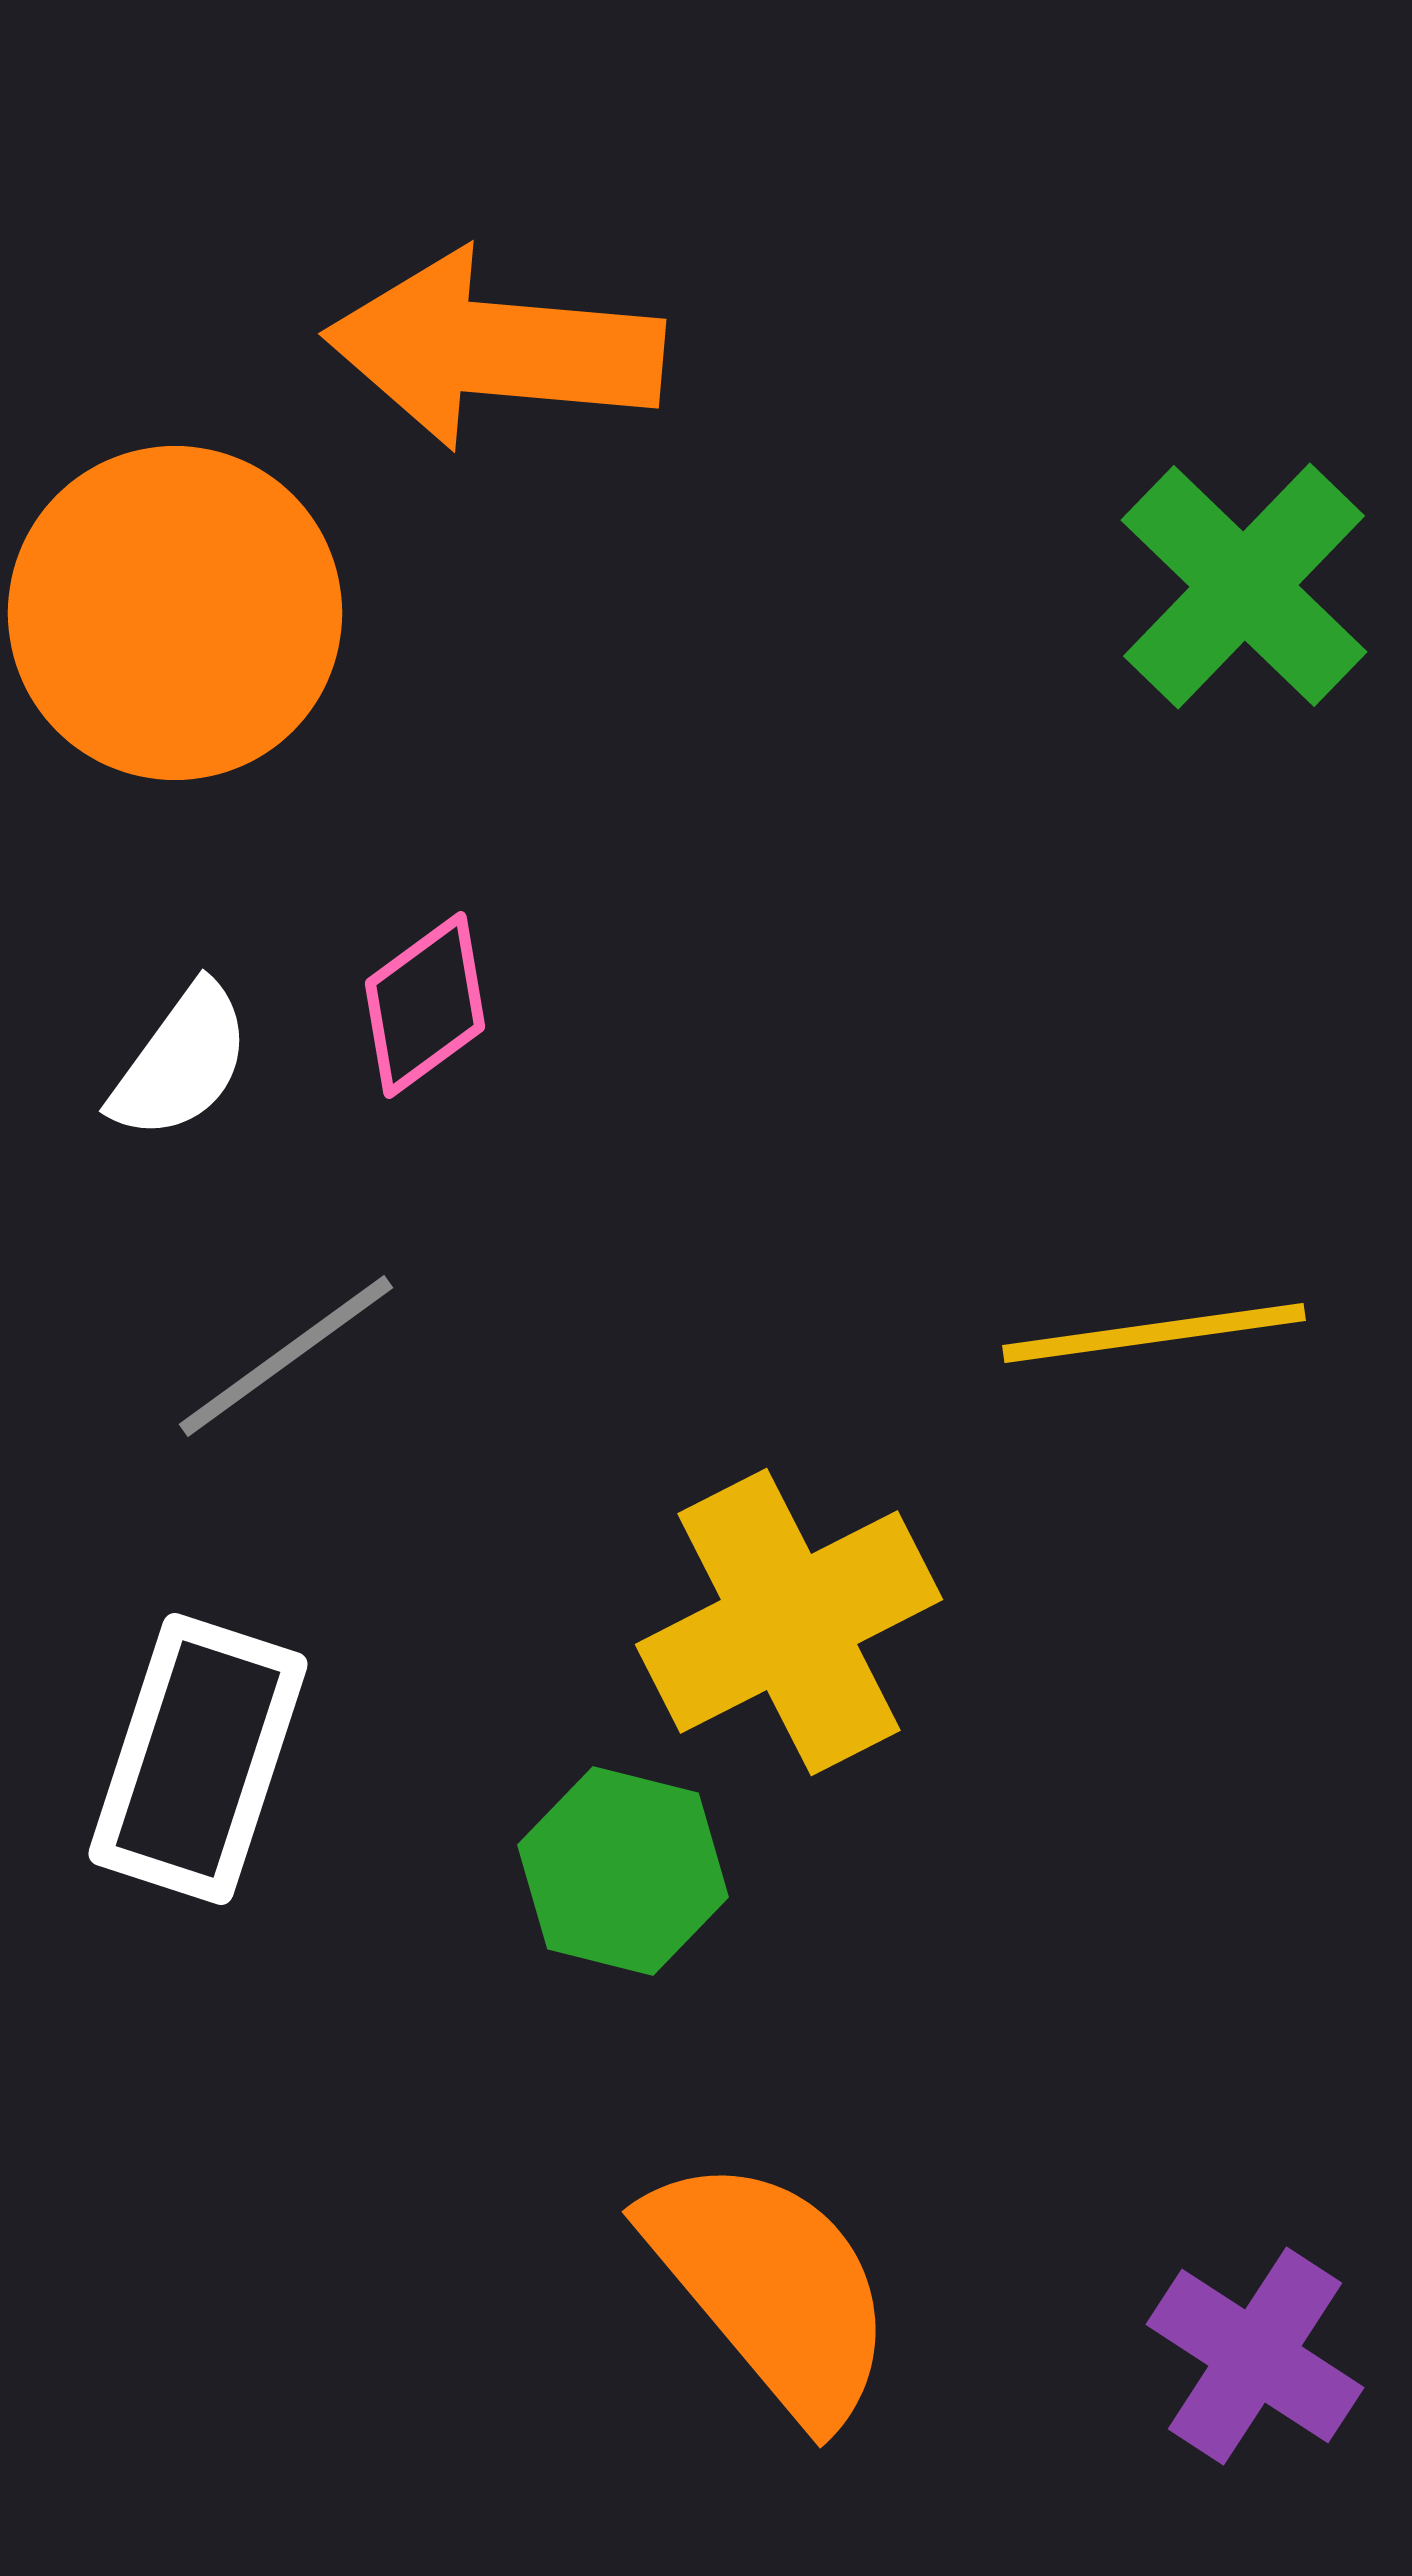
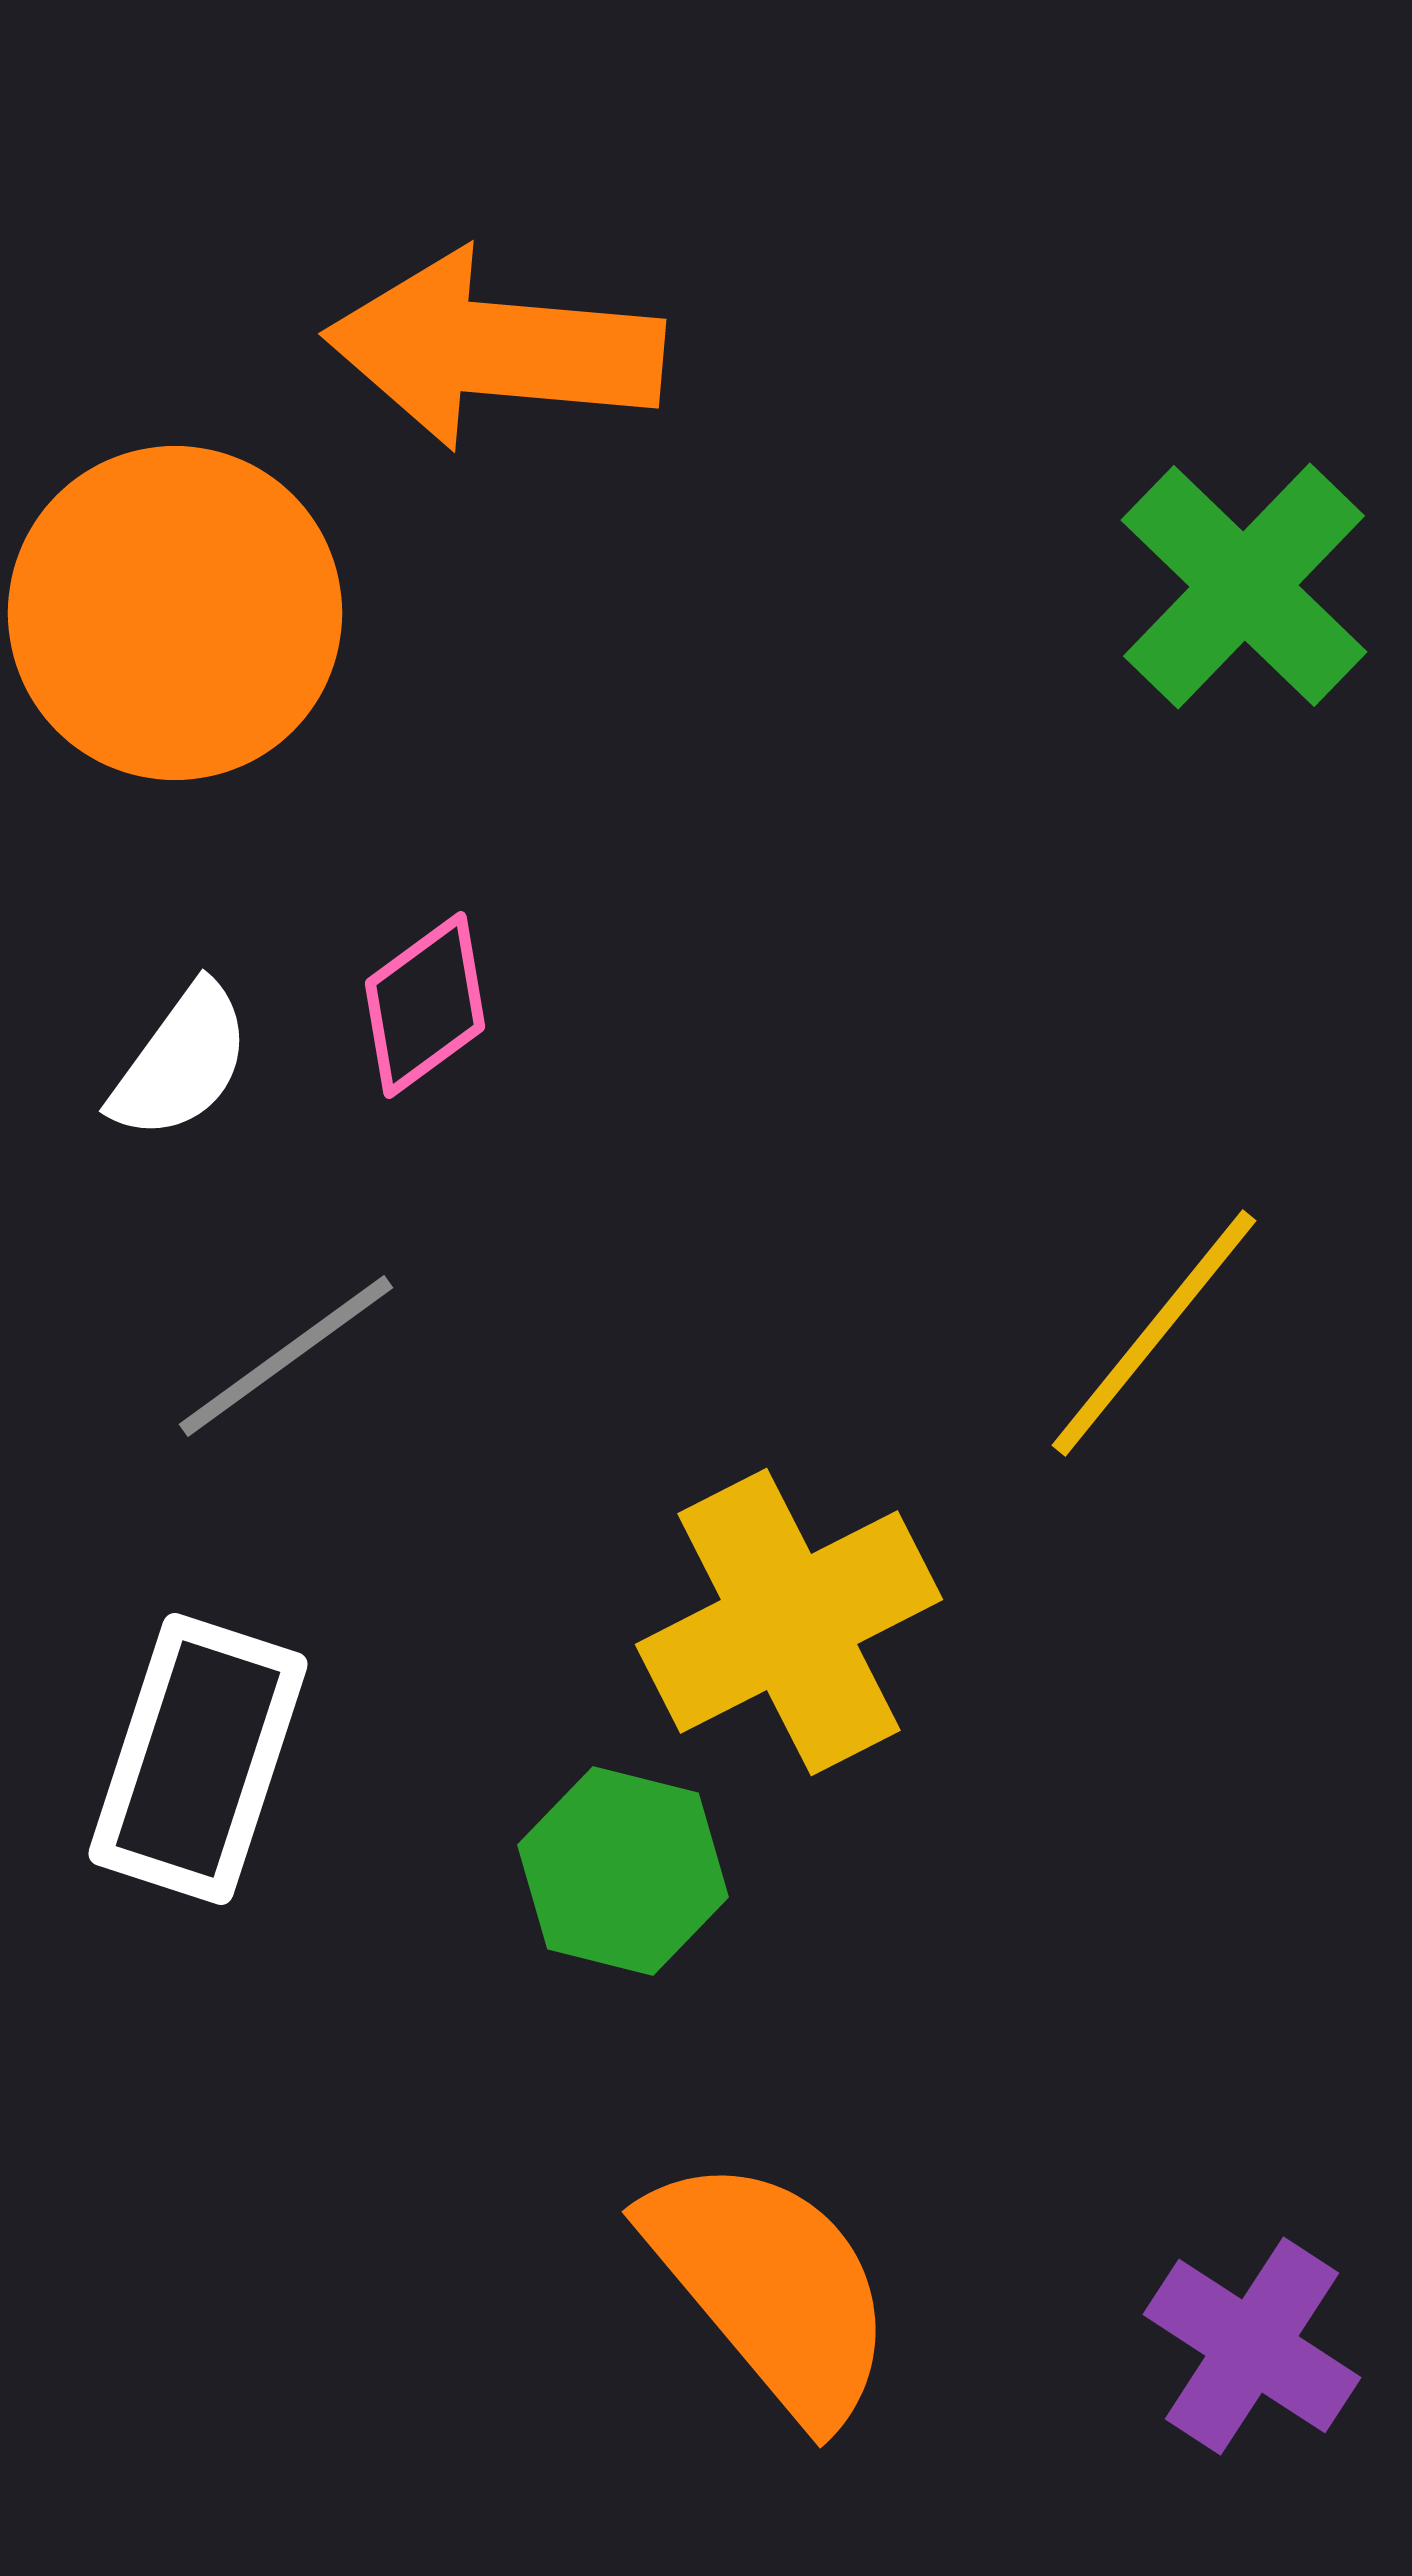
yellow line: rotated 43 degrees counterclockwise
purple cross: moved 3 px left, 10 px up
